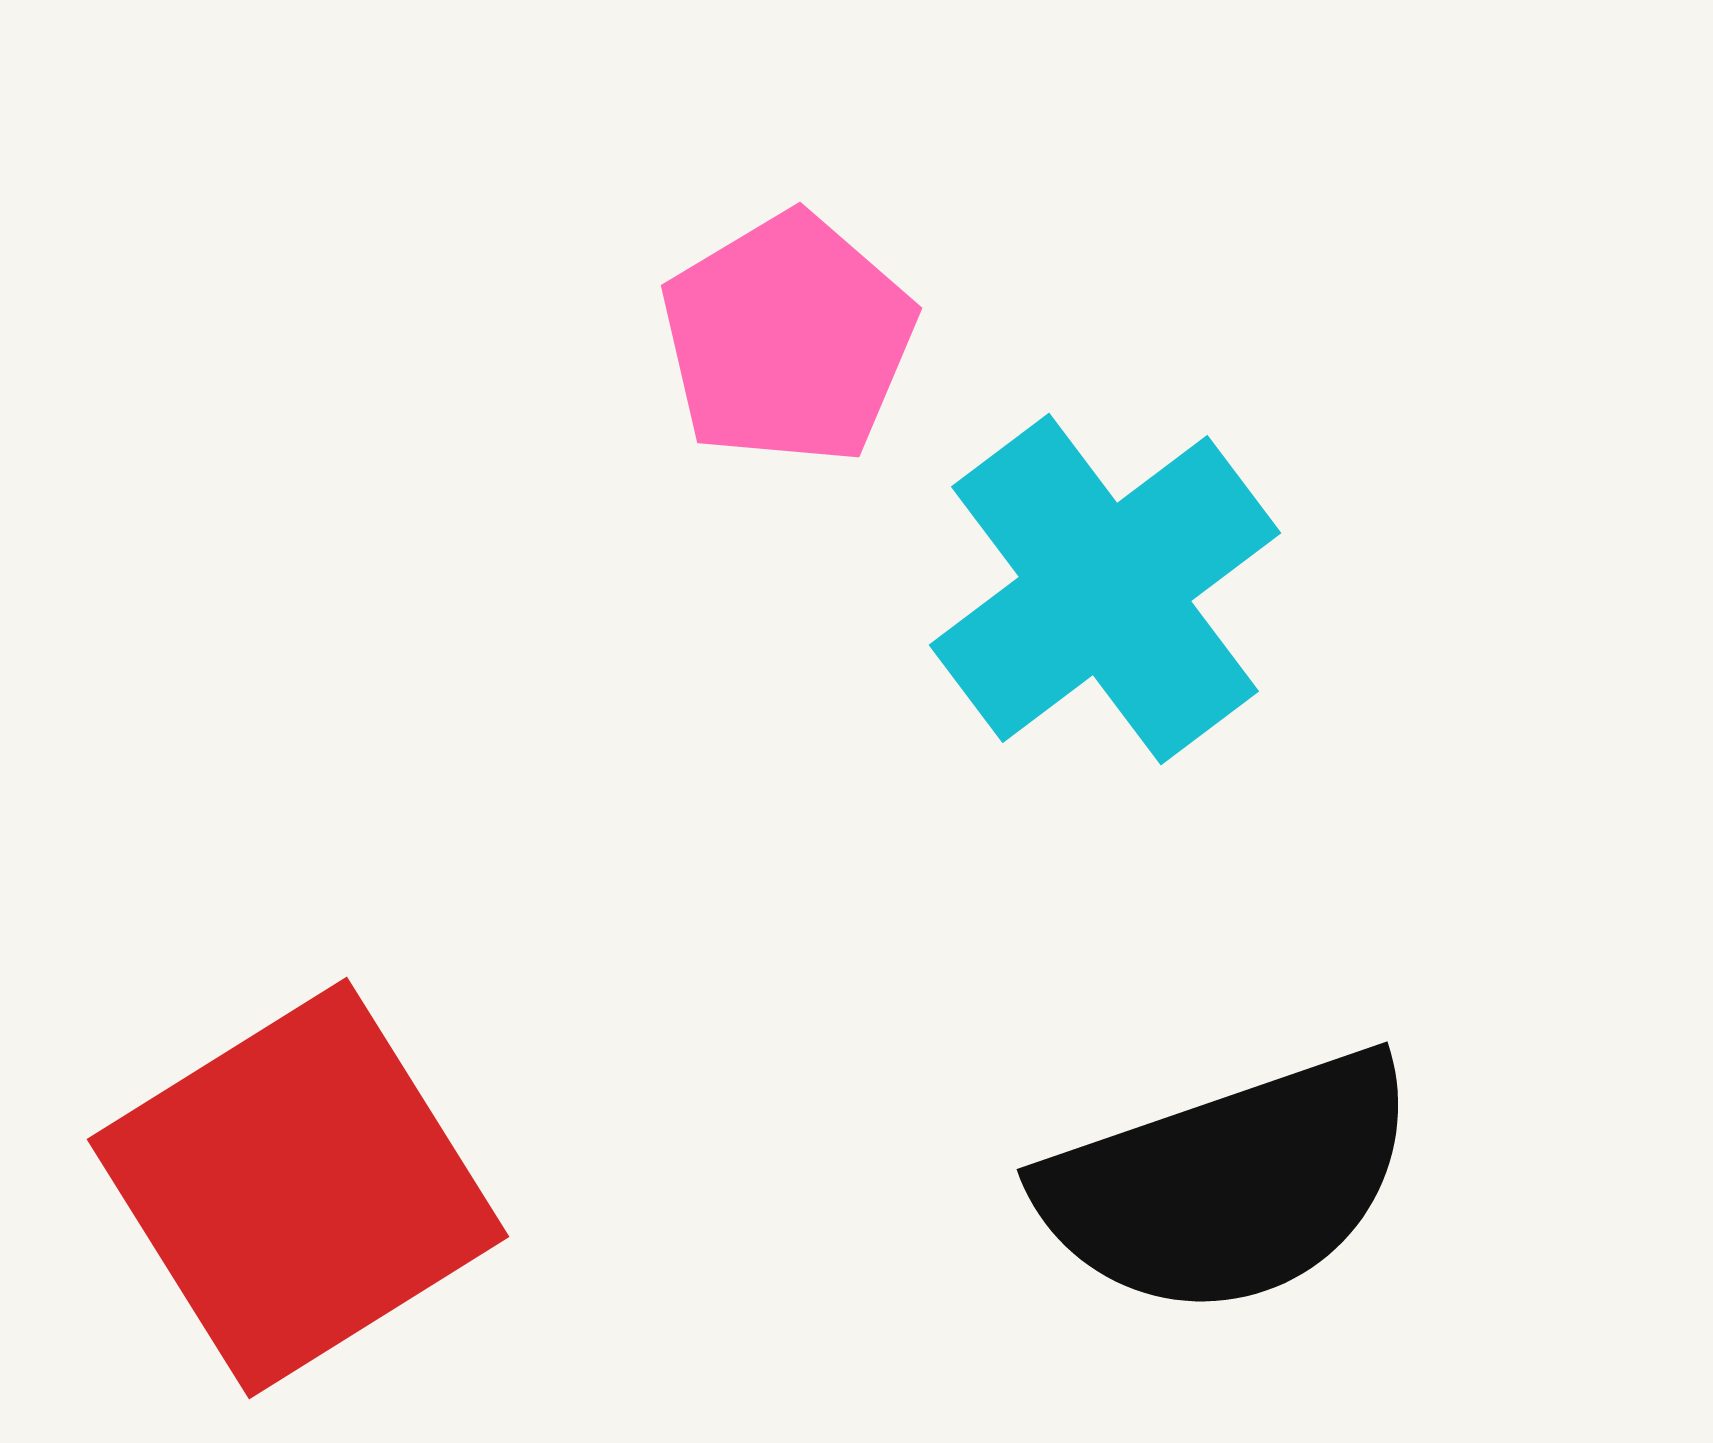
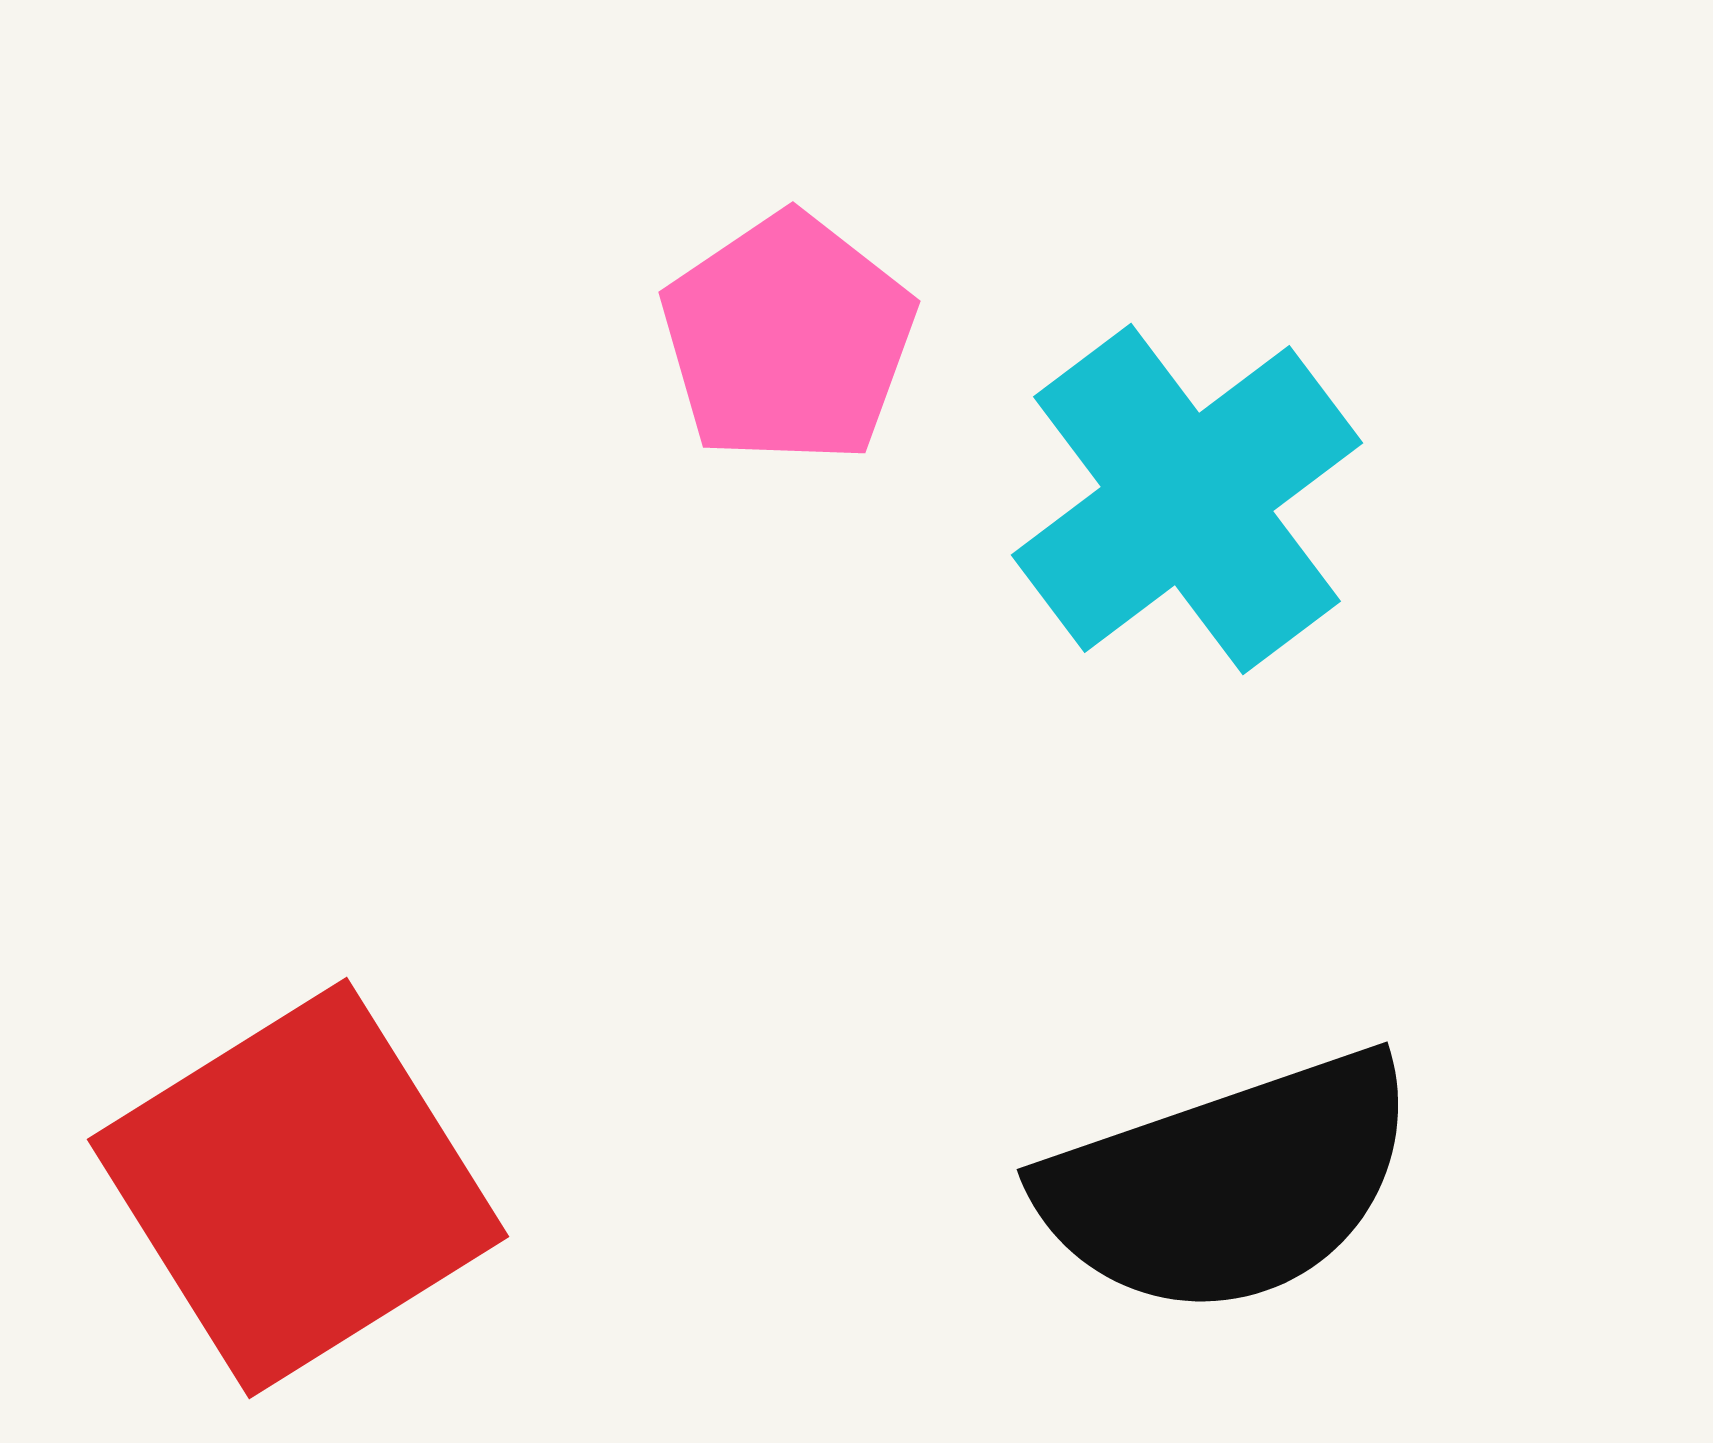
pink pentagon: rotated 3 degrees counterclockwise
cyan cross: moved 82 px right, 90 px up
